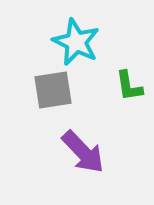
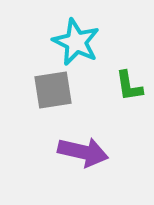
purple arrow: rotated 33 degrees counterclockwise
